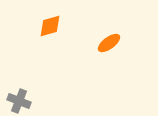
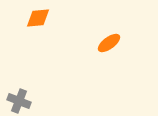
orange diamond: moved 12 px left, 8 px up; rotated 10 degrees clockwise
